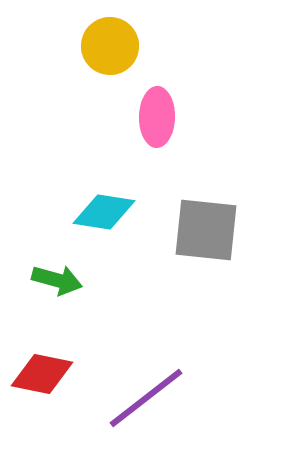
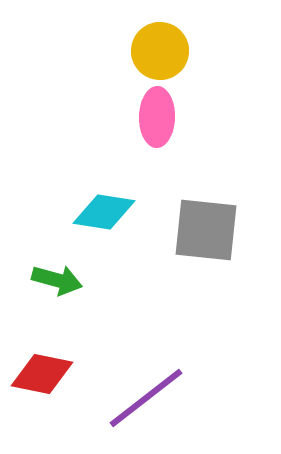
yellow circle: moved 50 px right, 5 px down
